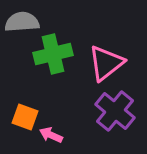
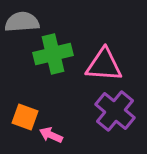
pink triangle: moved 2 px left, 2 px down; rotated 42 degrees clockwise
